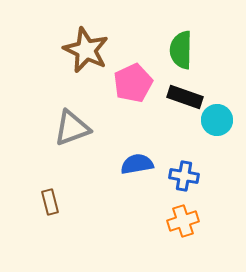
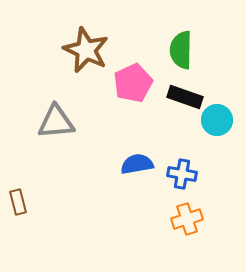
gray triangle: moved 16 px left, 6 px up; rotated 15 degrees clockwise
blue cross: moved 2 px left, 2 px up
brown rectangle: moved 32 px left
orange cross: moved 4 px right, 2 px up
